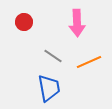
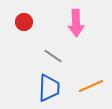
pink arrow: moved 1 px left
orange line: moved 2 px right, 24 px down
blue trapezoid: rotated 12 degrees clockwise
